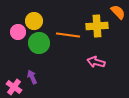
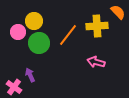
orange line: rotated 60 degrees counterclockwise
purple arrow: moved 2 px left, 2 px up
